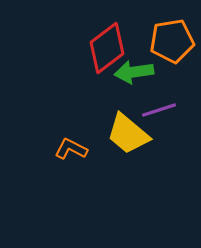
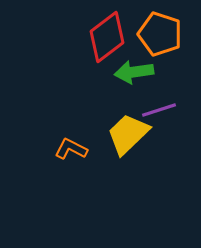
orange pentagon: moved 12 px left, 7 px up; rotated 27 degrees clockwise
red diamond: moved 11 px up
yellow trapezoid: rotated 96 degrees clockwise
